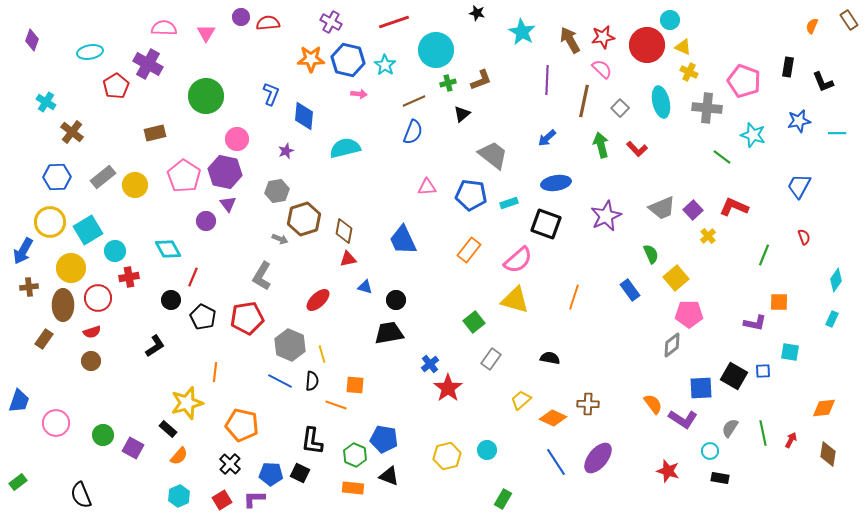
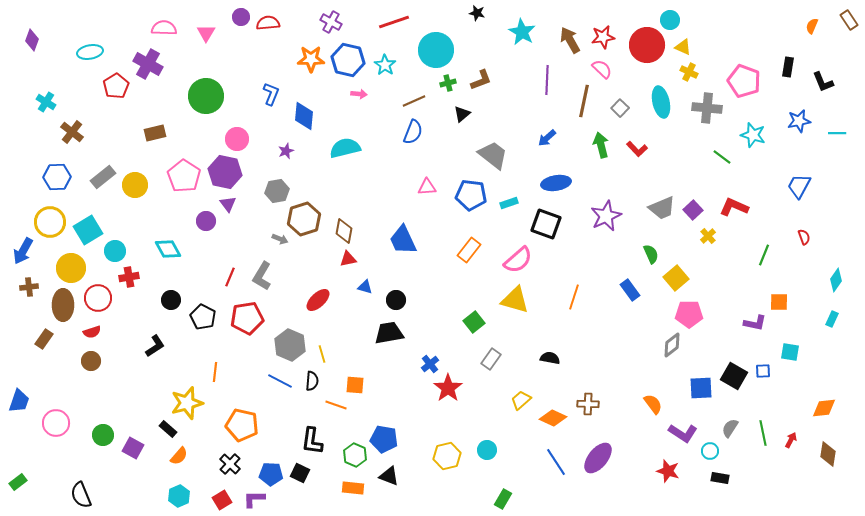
red line at (193, 277): moved 37 px right
purple L-shape at (683, 419): moved 14 px down
